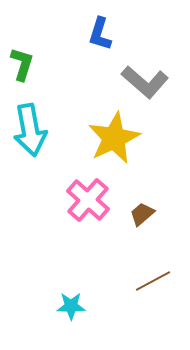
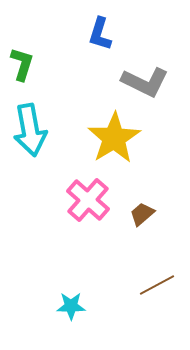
gray L-shape: rotated 15 degrees counterclockwise
yellow star: rotated 6 degrees counterclockwise
brown line: moved 4 px right, 4 px down
